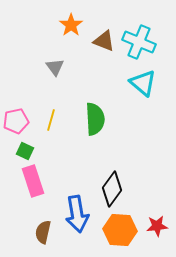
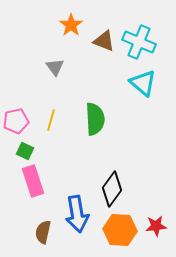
red star: moved 1 px left
